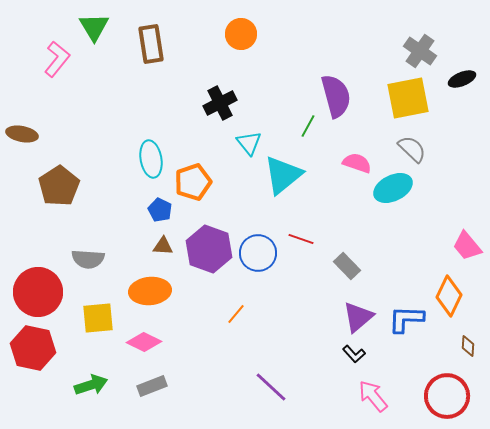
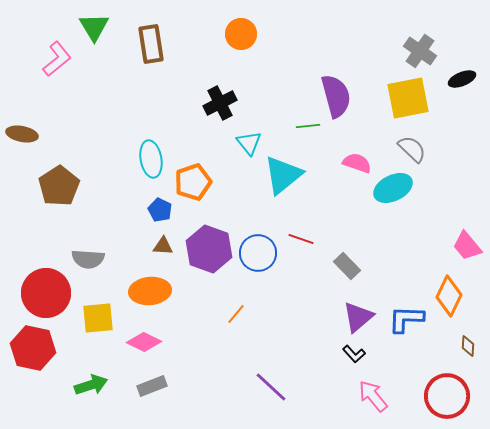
pink L-shape at (57, 59): rotated 12 degrees clockwise
green line at (308, 126): rotated 55 degrees clockwise
red circle at (38, 292): moved 8 px right, 1 px down
